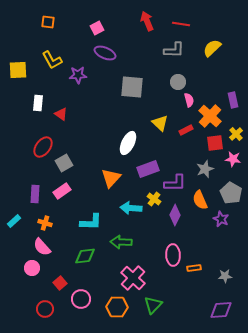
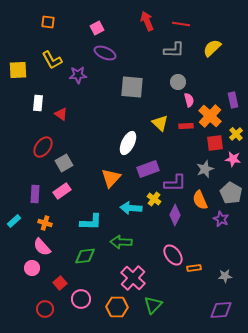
red rectangle at (186, 130): moved 4 px up; rotated 24 degrees clockwise
pink ellipse at (173, 255): rotated 35 degrees counterclockwise
